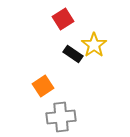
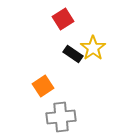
yellow star: moved 1 px left, 3 px down
